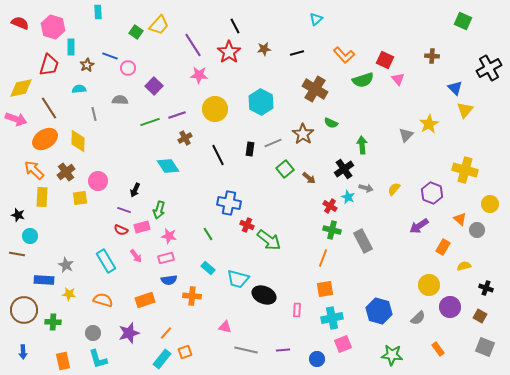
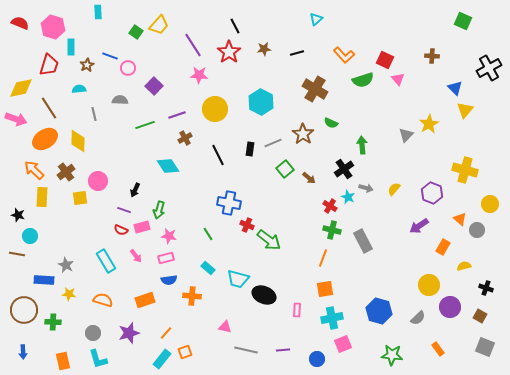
green line at (150, 122): moved 5 px left, 3 px down
